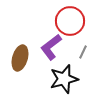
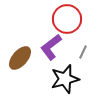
red circle: moved 3 px left, 2 px up
brown ellipse: rotated 25 degrees clockwise
black star: moved 1 px right
